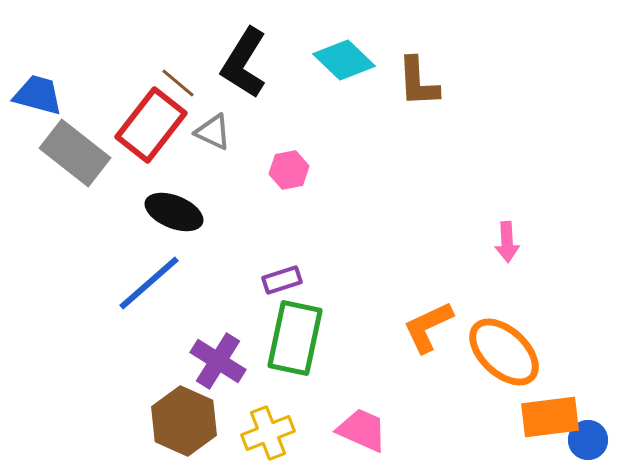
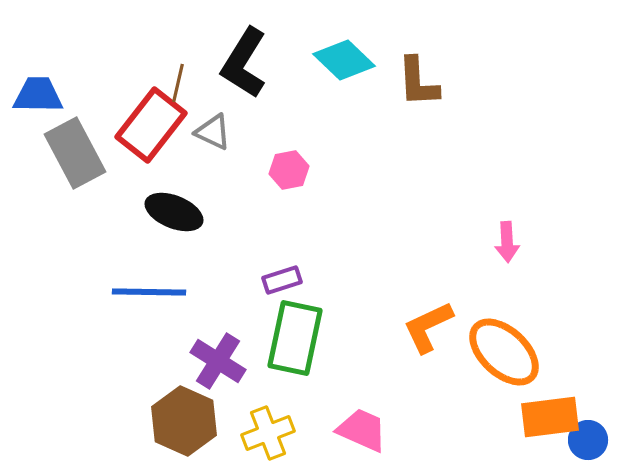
brown line: rotated 63 degrees clockwise
blue trapezoid: rotated 14 degrees counterclockwise
gray rectangle: rotated 24 degrees clockwise
blue line: moved 9 px down; rotated 42 degrees clockwise
